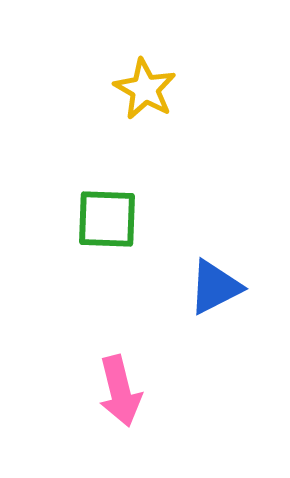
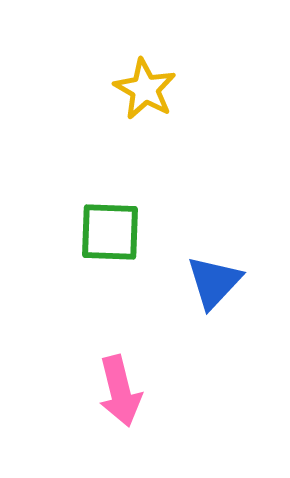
green square: moved 3 px right, 13 px down
blue triangle: moved 1 px left, 5 px up; rotated 20 degrees counterclockwise
